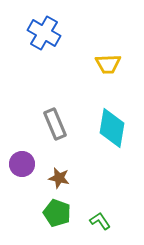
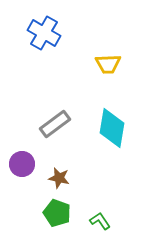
gray rectangle: rotated 76 degrees clockwise
